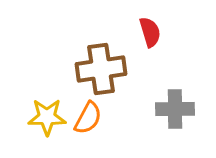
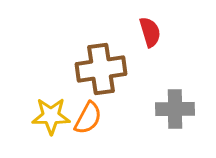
yellow star: moved 4 px right, 1 px up
